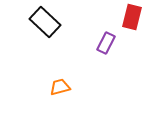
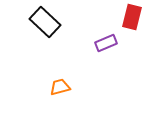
purple rectangle: rotated 40 degrees clockwise
